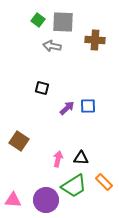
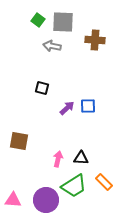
brown square: rotated 24 degrees counterclockwise
